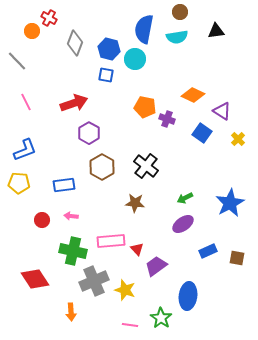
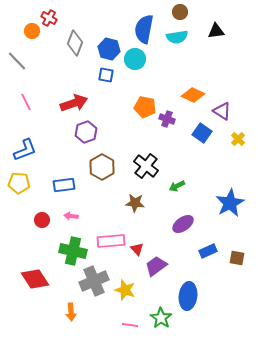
purple hexagon at (89, 133): moved 3 px left, 1 px up; rotated 10 degrees clockwise
green arrow at (185, 198): moved 8 px left, 12 px up
